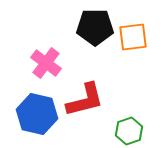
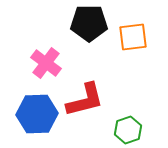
black pentagon: moved 6 px left, 4 px up
blue hexagon: rotated 15 degrees counterclockwise
green hexagon: moved 1 px left, 1 px up
